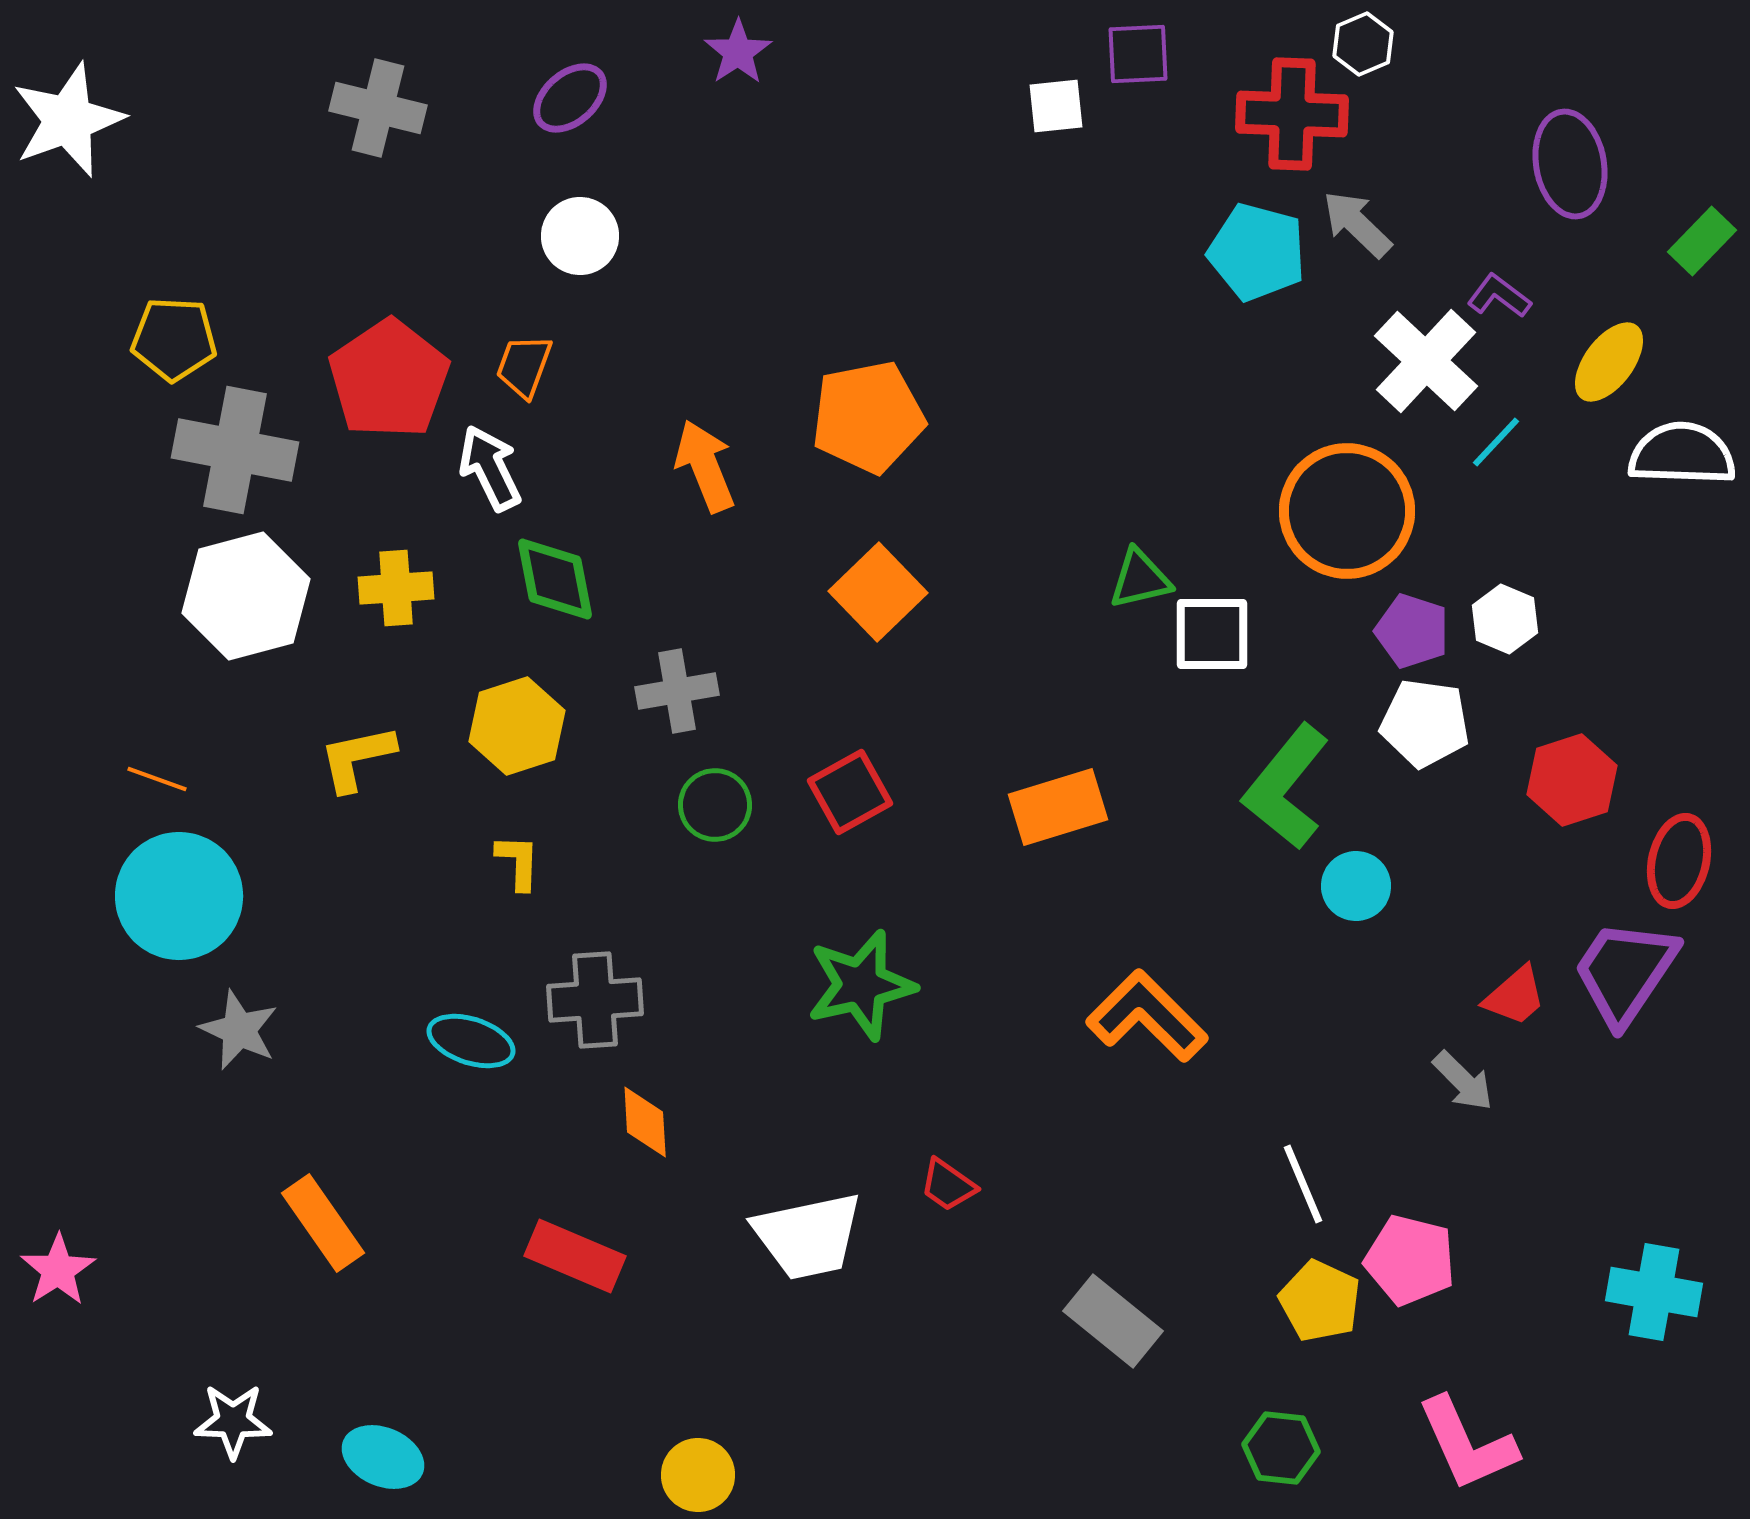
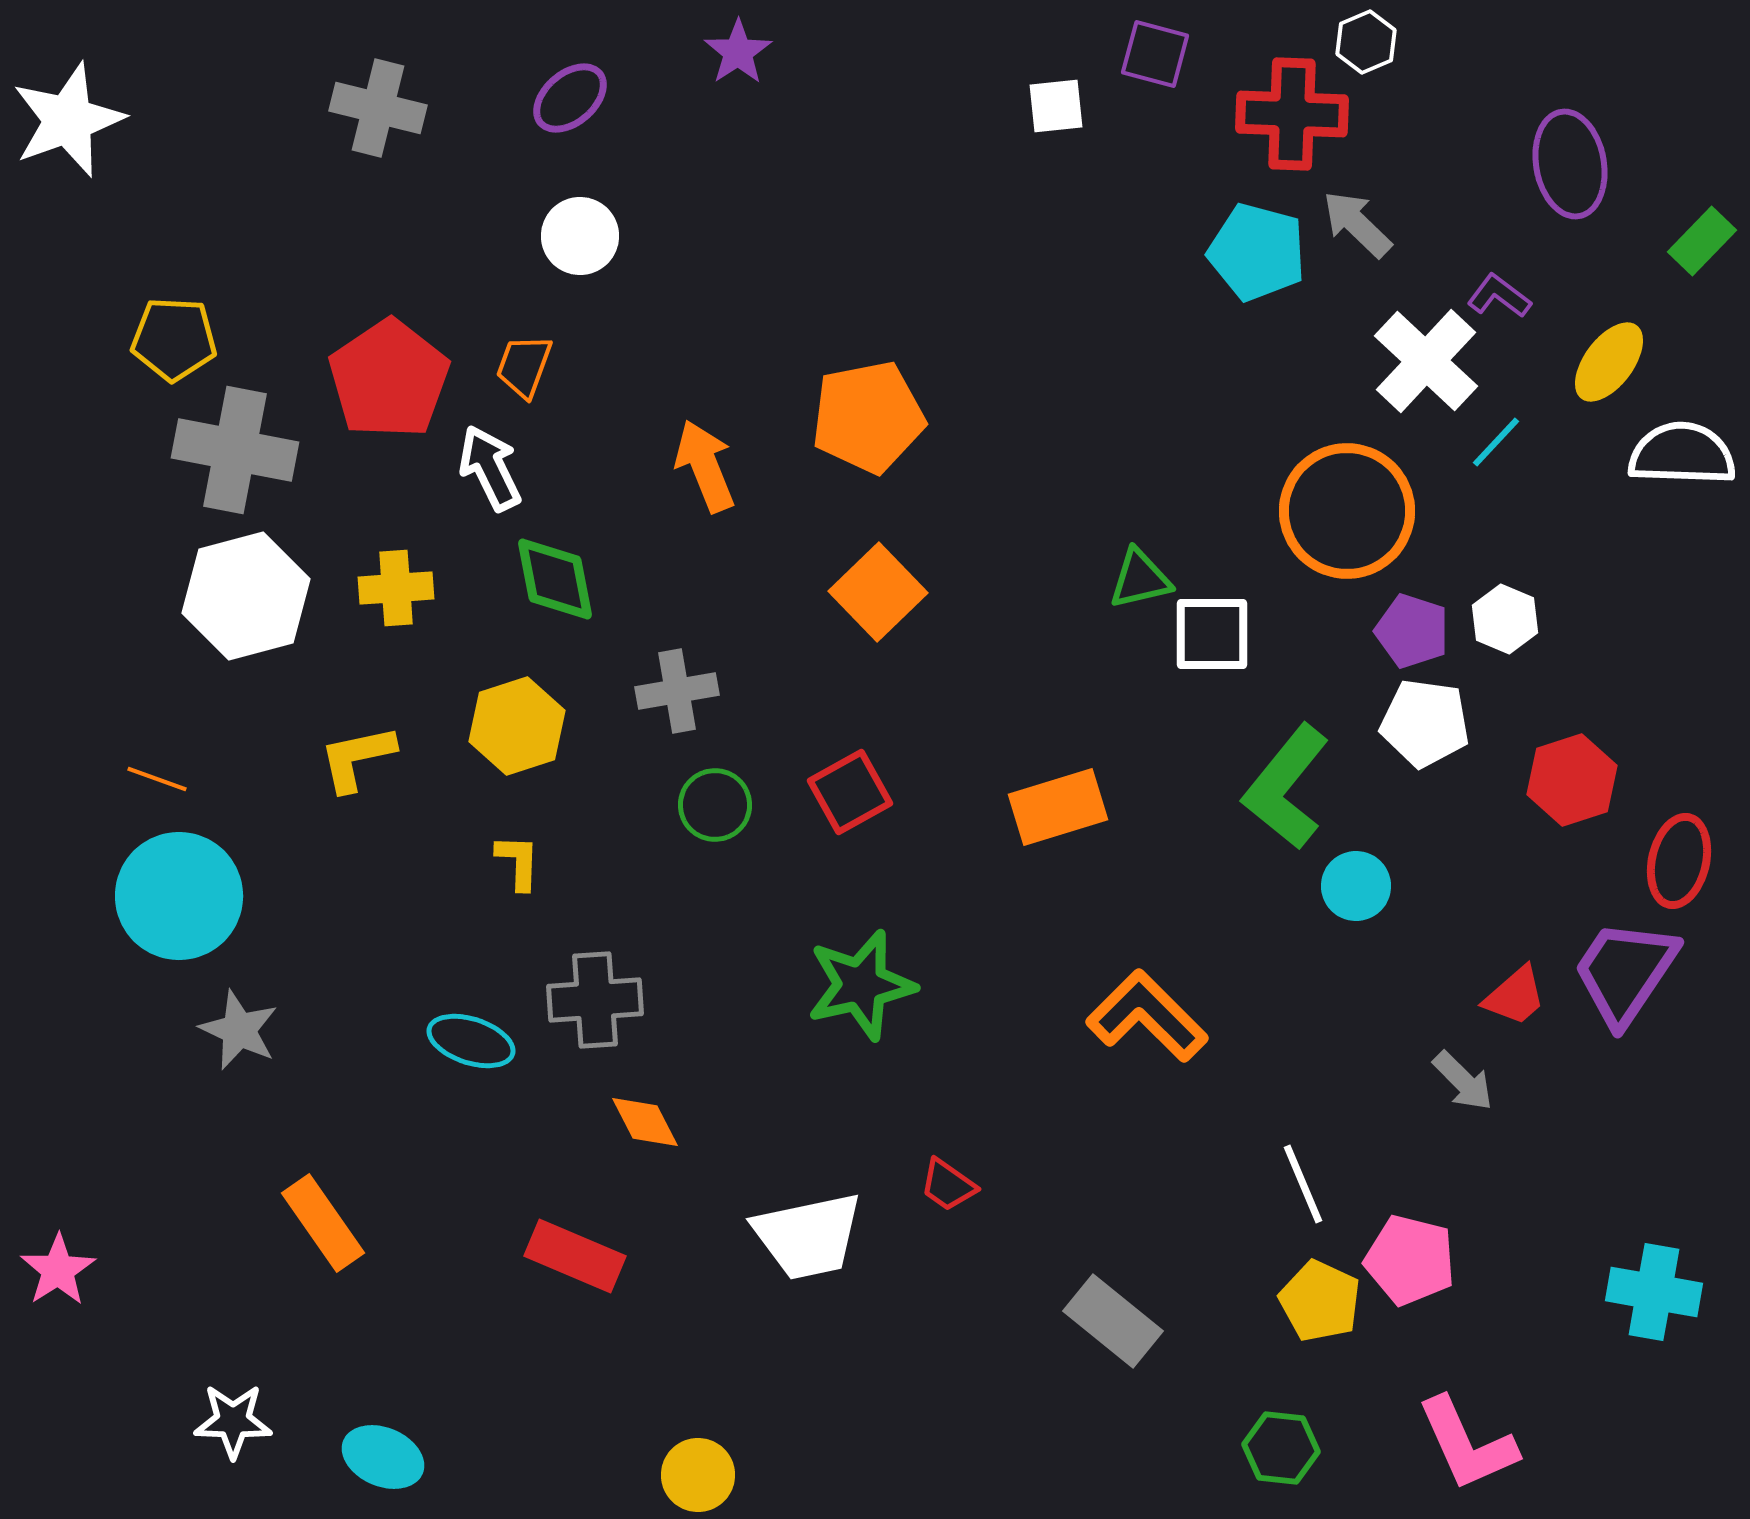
white hexagon at (1363, 44): moved 3 px right, 2 px up
purple square at (1138, 54): moved 17 px right; rotated 18 degrees clockwise
orange diamond at (645, 1122): rotated 24 degrees counterclockwise
